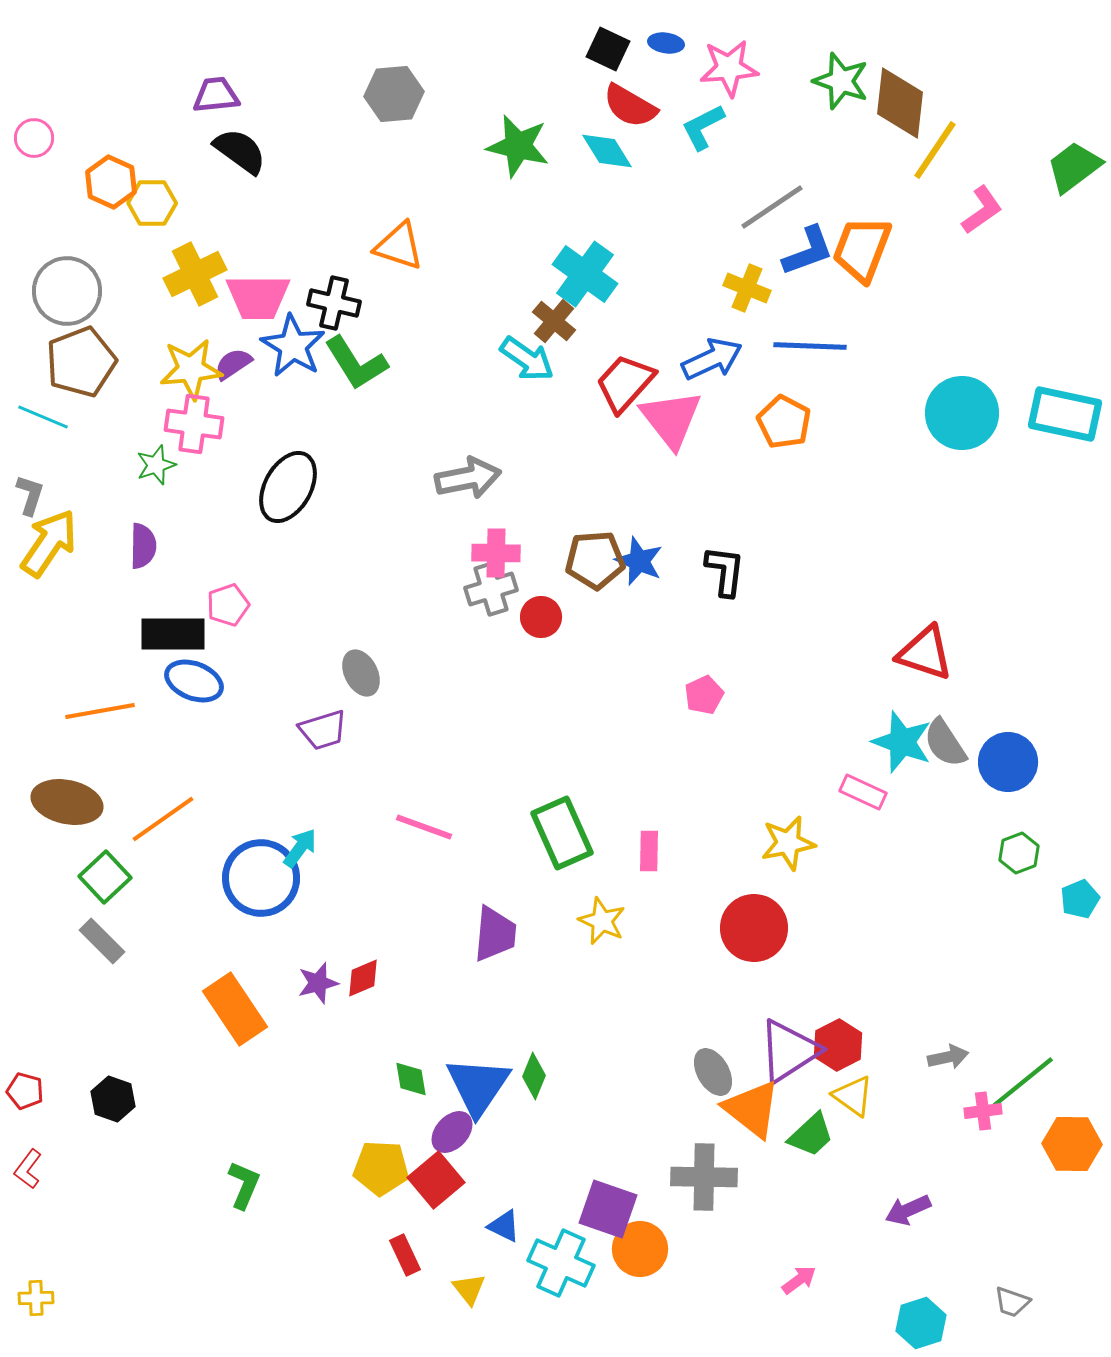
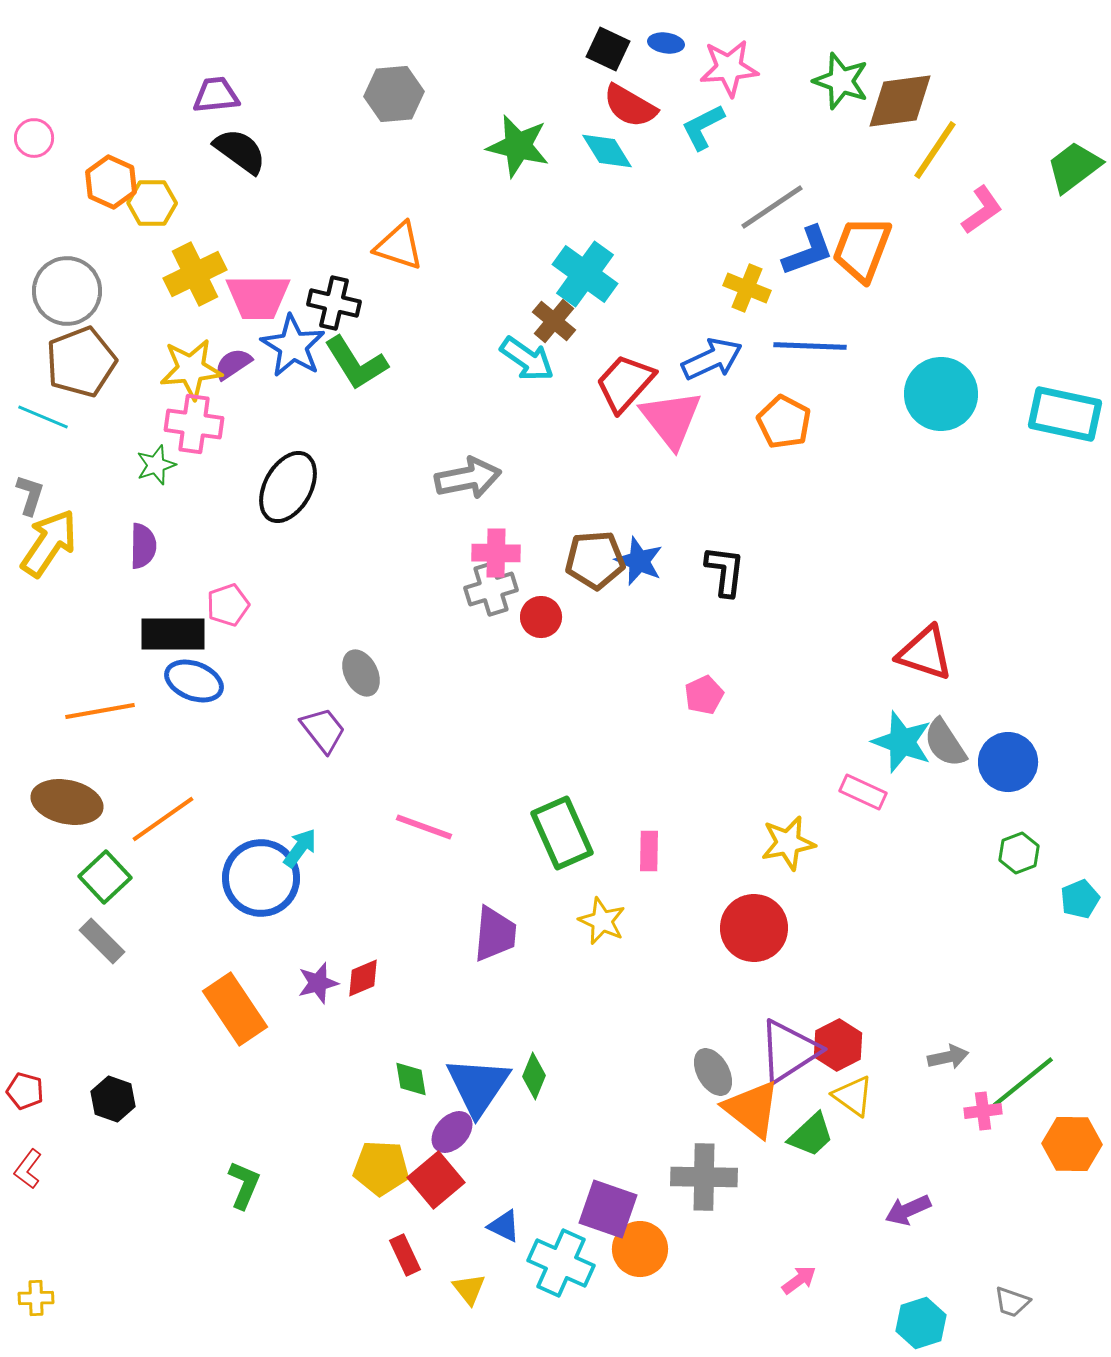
brown diamond at (900, 103): moved 2 px up; rotated 76 degrees clockwise
cyan circle at (962, 413): moved 21 px left, 19 px up
purple trapezoid at (323, 730): rotated 111 degrees counterclockwise
